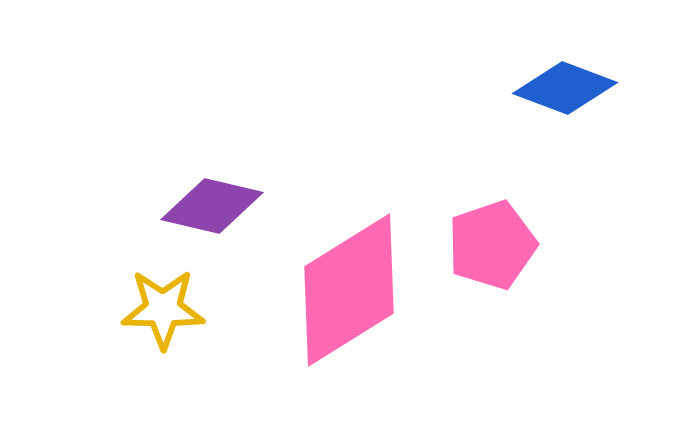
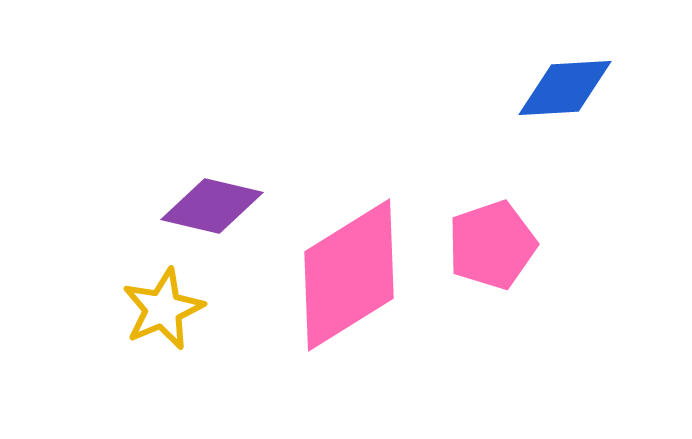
blue diamond: rotated 24 degrees counterclockwise
pink diamond: moved 15 px up
yellow star: rotated 24 degrees counterclockwise
